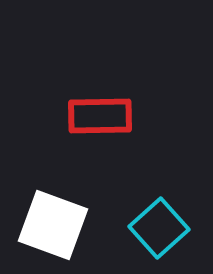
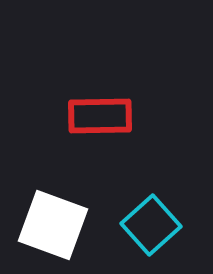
cyan square: moved 8 px left, 3 px up
